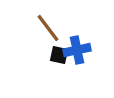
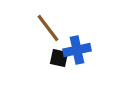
black square: moved 3 px down
